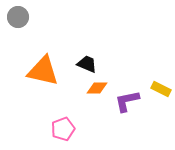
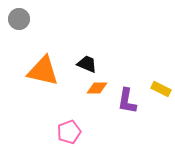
gray circle: moved 1 px right, 2 px down
purple L-shape: rotated 68 degrees counterclockwise
pink pentagon: moved 6 px right, 3 px down
